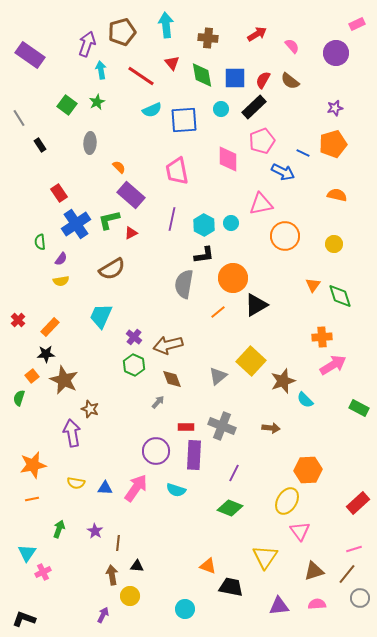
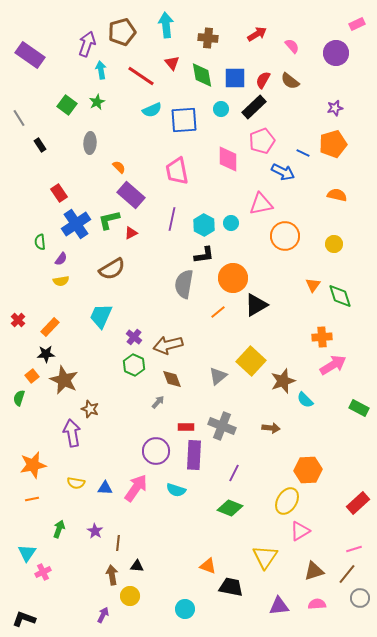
pink triangle at (300, 531): rotated 35 degrees clockwise
